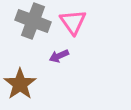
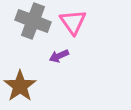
brown star: moved 2 px down
